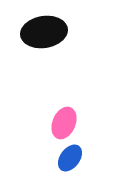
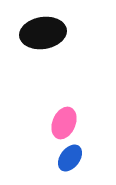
black ellipse: moved 1 px left, 1 px down
